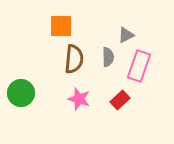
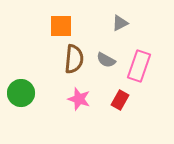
gray triangle: moved 6 px left, 12 px up
gray semicircle: moved 2 px left, 3 px down; rotated 120 degrees clockwise
red rectangle: rotated 18 degrees counterclockwise
